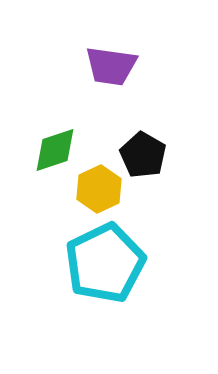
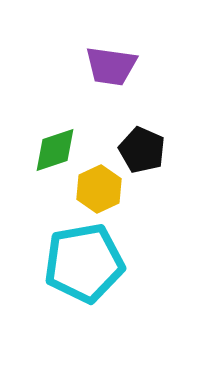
black pentagon: moved 1 px left, 5 px up; rotated 6 degrees counterclockwise
cyan pentagon: moved 21 px left; rotated 16 degrees clockwise
